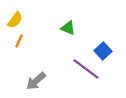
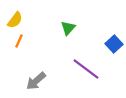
green triangle: rotated 49 degrees clockwise
blue square: moved 11 px right, 7 px up
